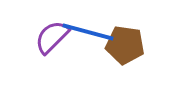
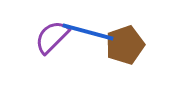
brown pentagon: rotated 27 degrees counterclockwise
